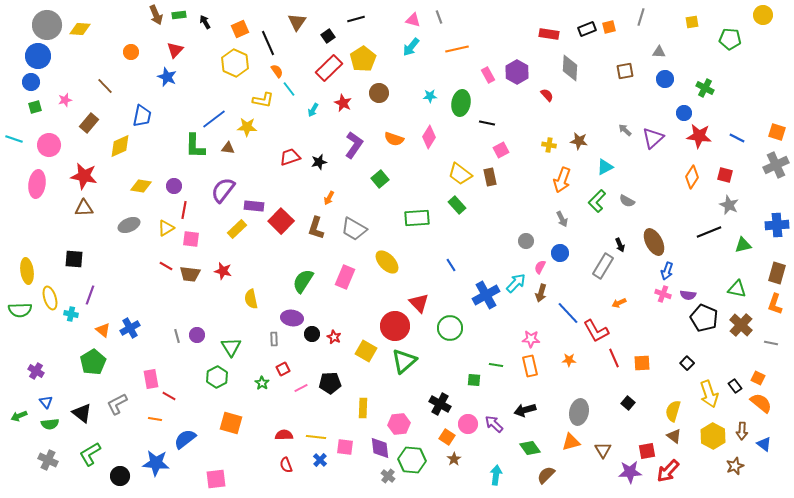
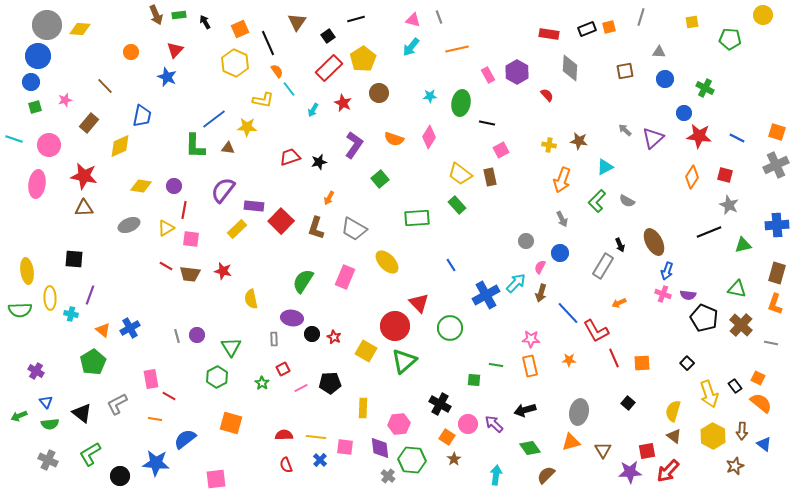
yellow ellipse at (50, 298): rotated 15 degrees clockwise
